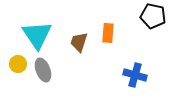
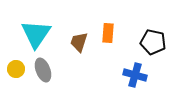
black pentagon: moved 26 px down
cyan triangle: moved 1 px left, 1 px up; rotated 8 degrees clockwise
yellow circle: moved 2 px left, 5 px down
